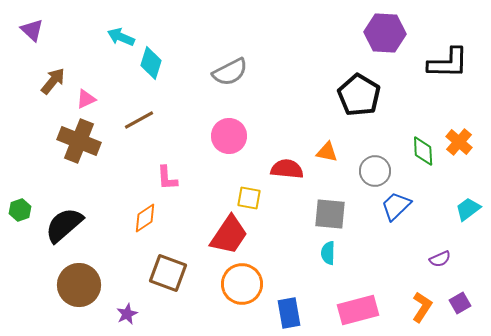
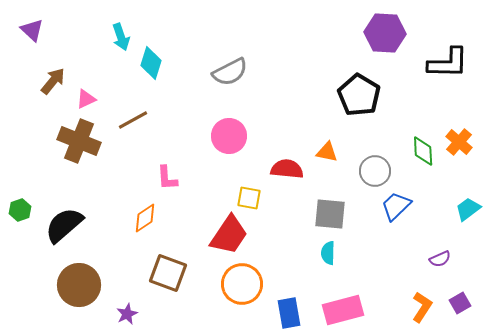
cyan arrow: rotated 132 degrees counterclockwise
brown line: moved 6 px left
pink rectangle: moved 15 px left
